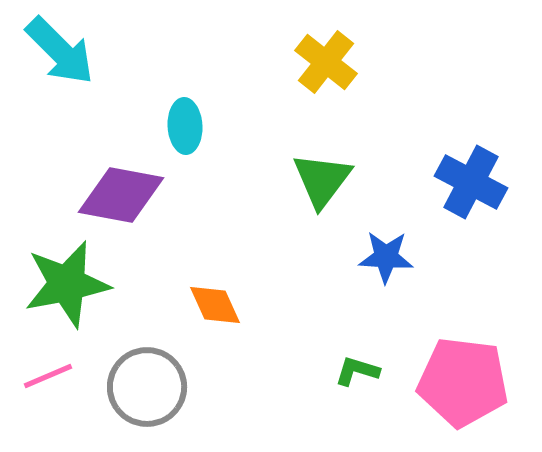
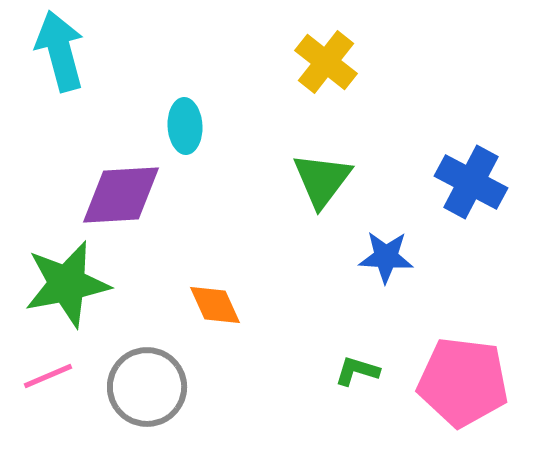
cyan arrow: rotated 150 degrees counterclockwise
purple diamond: rotated 14 degrees counterclockwise
